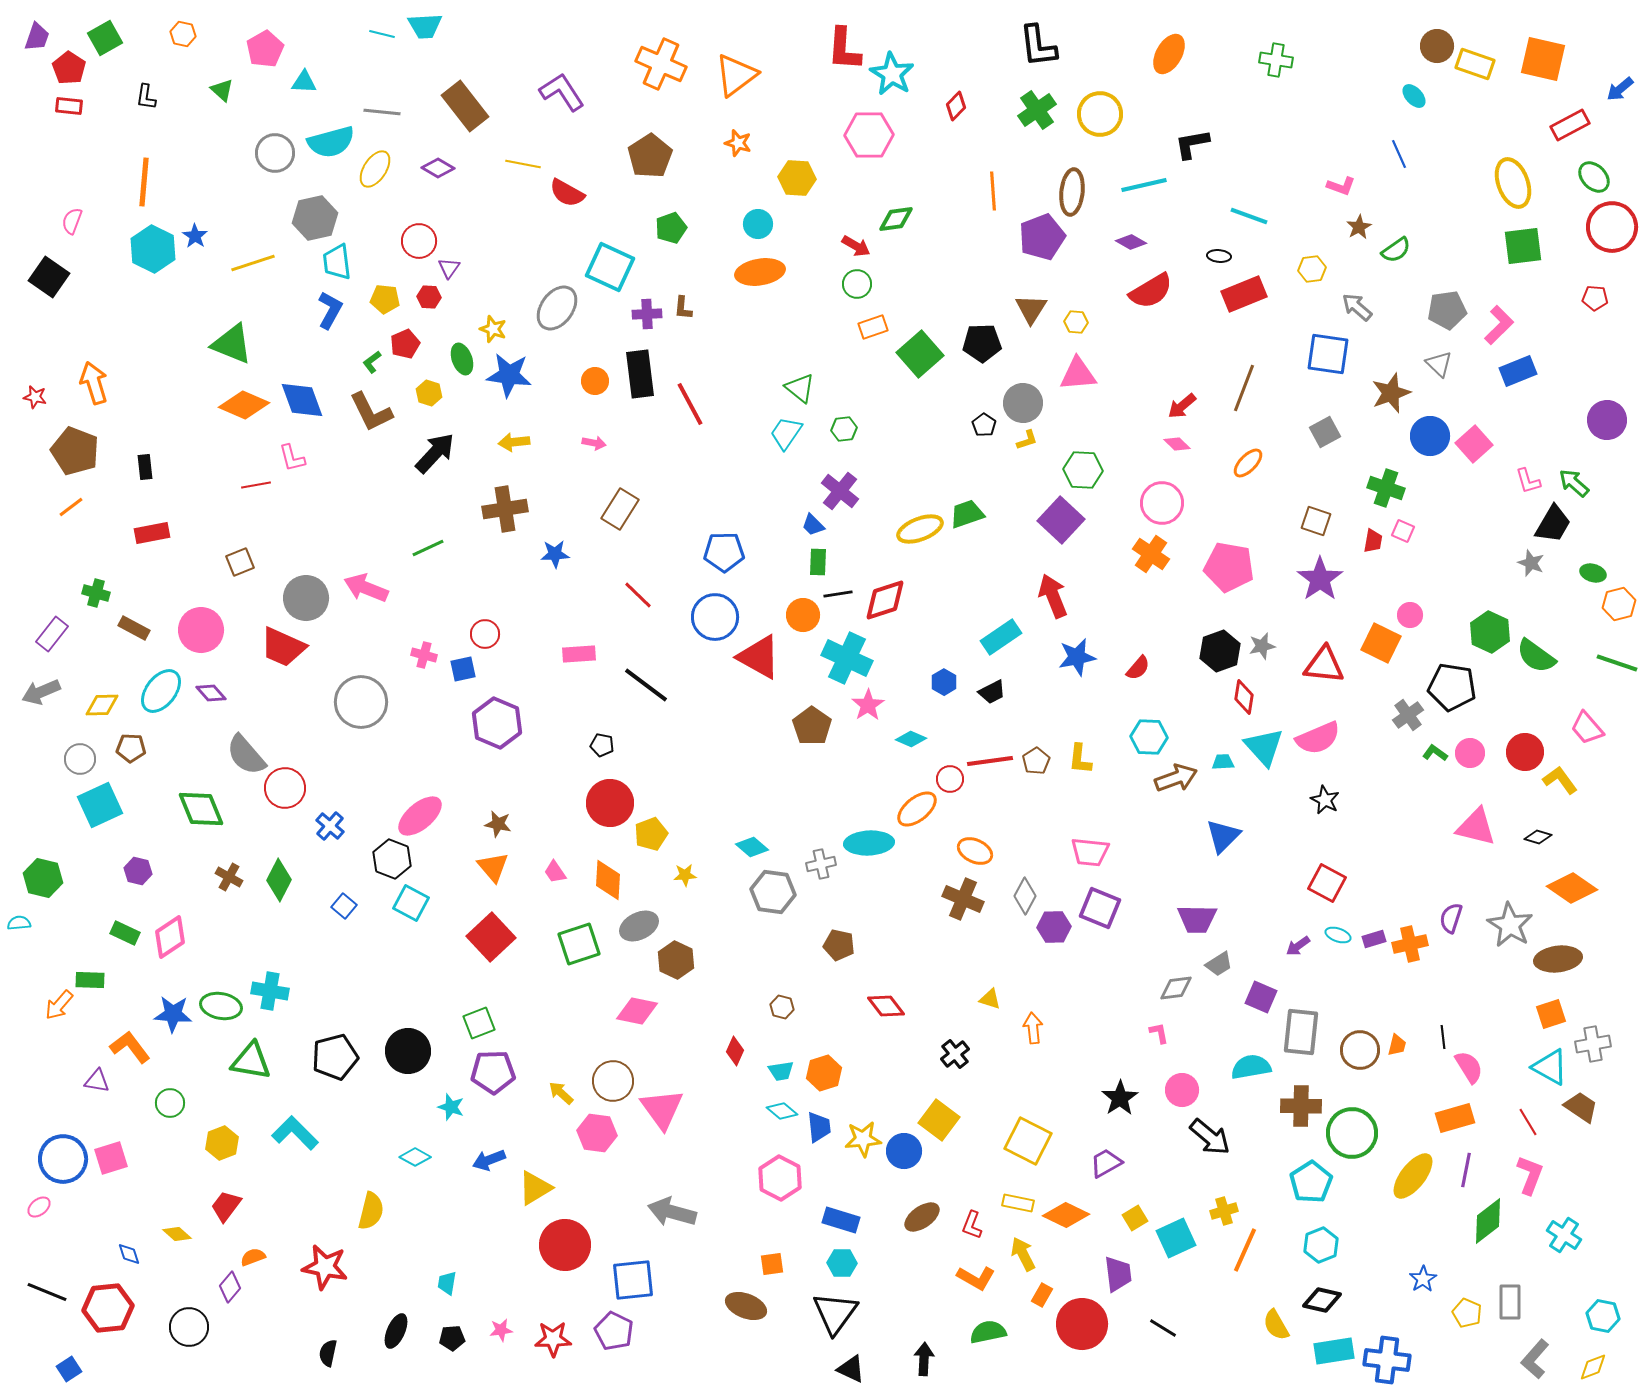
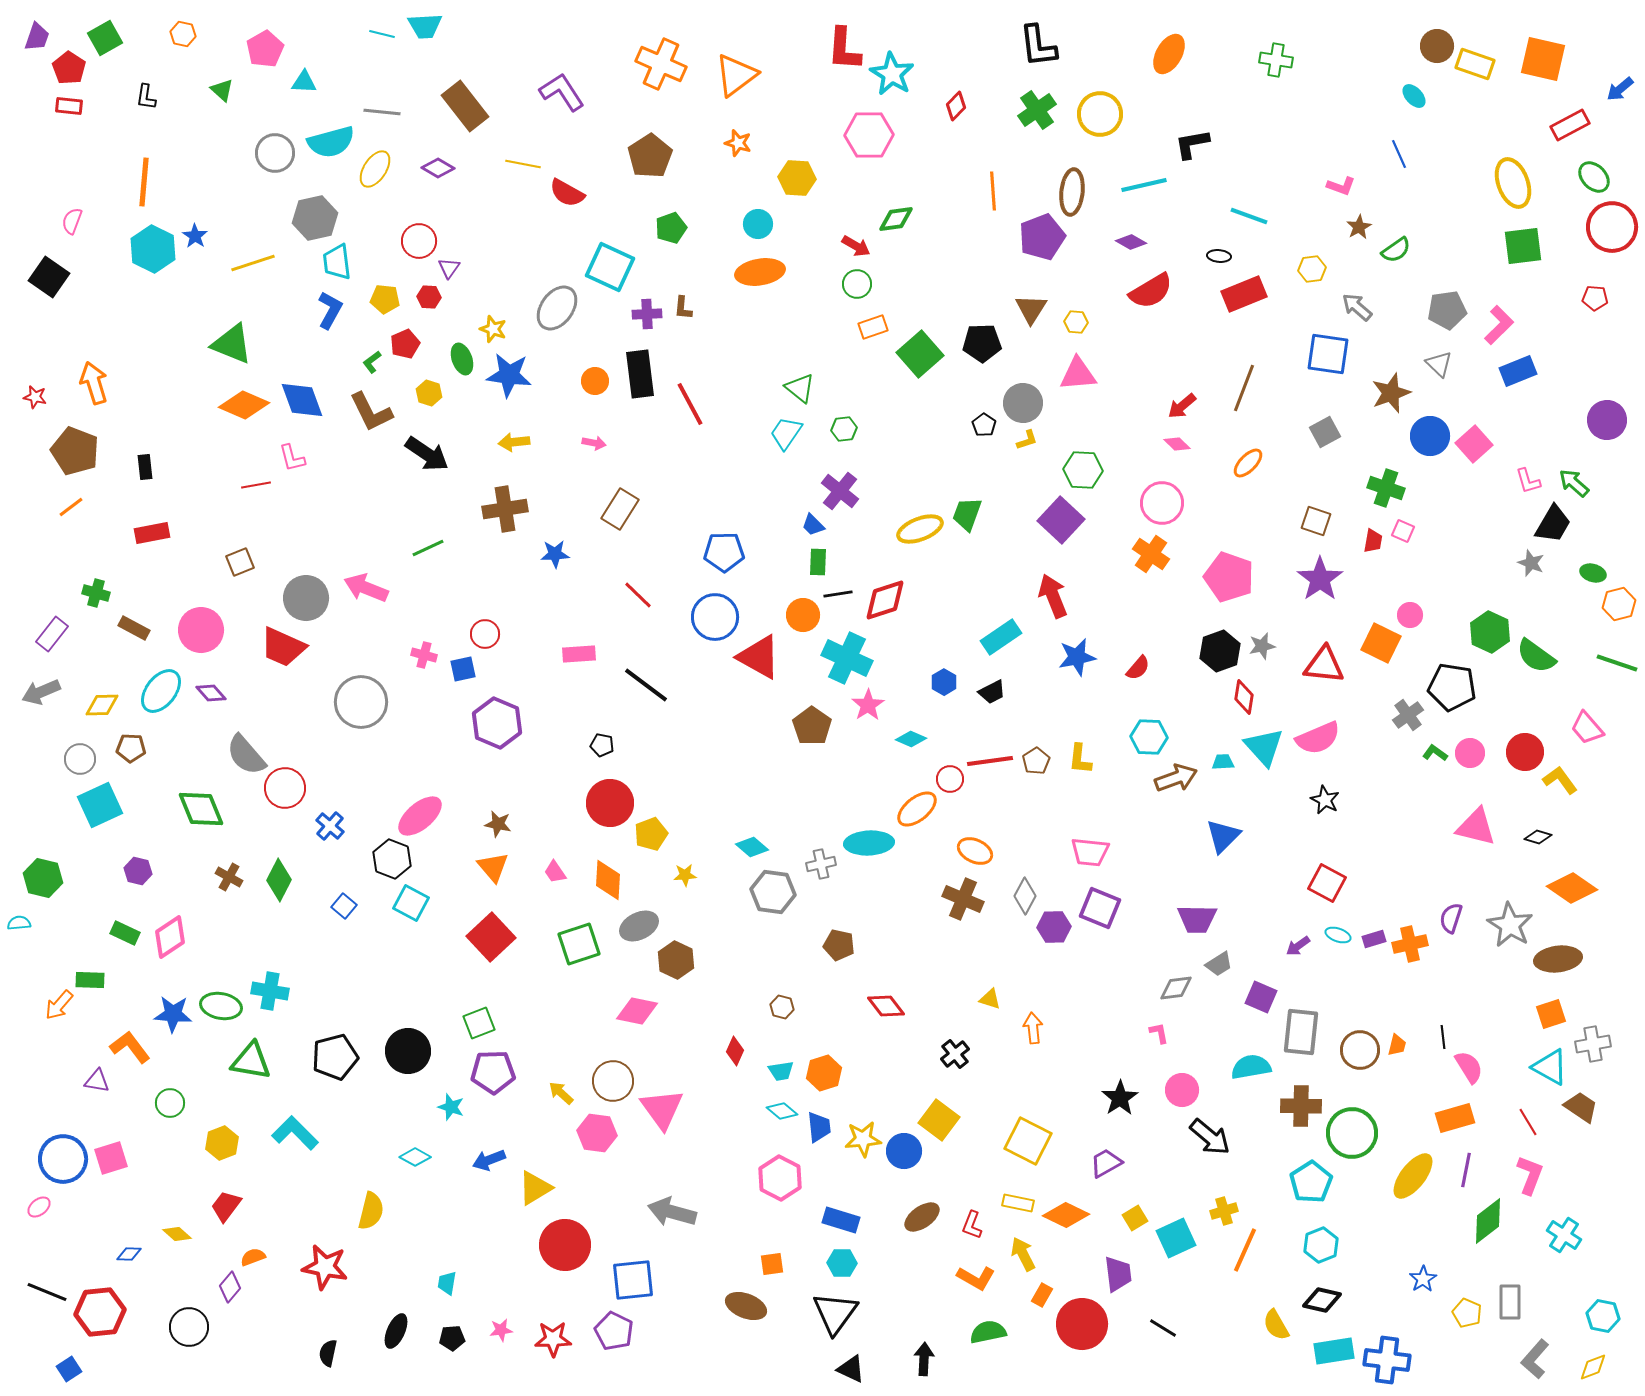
black arrow at (435, 453): moved 8 px left, 1 px down; rotated 81 degrees clockwise
green trapezoid at (967, 514): rotated 51 degrees counterclockwise
pink pentagon at (1229, 567): moved 10 px down; rotated 9 degrees clockwise
blue diamond at (129, 1254): rotated 70 degrees counterclockwise
red hexagon at (108, 1308): moved 8 px left, 4 px down
